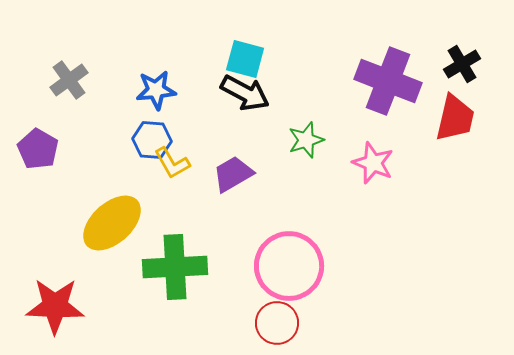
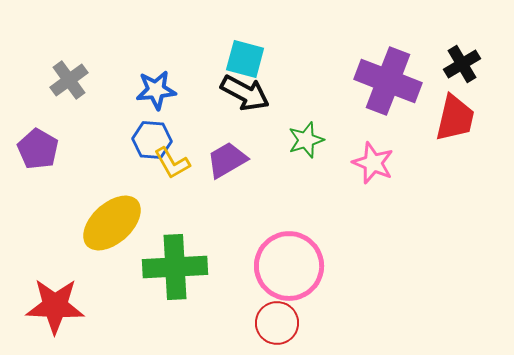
purple trapezoid: moved 6 px left, 14 px up
